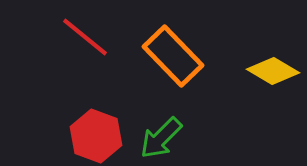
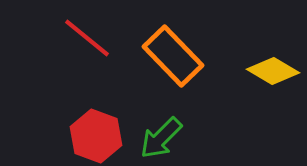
red line: moved 2 px right, 1 px down
